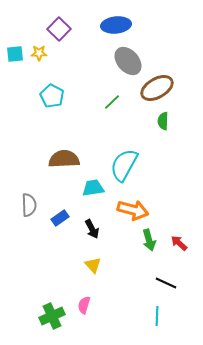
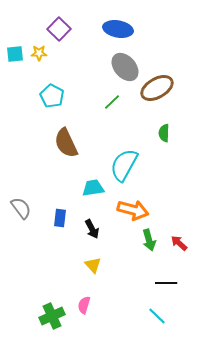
blue ellipse: moved 2 px right, 4 px down; rotated 16 degrees clockwise
gray ellipse: moved 3 px left, 6 px down
green semicircle: moved 1 px right, 12 px down
brown semicircle: moved 2 px right, 16 px up; rotated 112 degrees counterclockwise
gray semicircle: moved 8 px left, 3 px down; rotated 35 degrees counterclockwise
blue rectangle: rotated 48 degrees counterclockwise
black line: rotated 25 degrees counterclockwise
cyan line: rotated 48 degrees counterclockwise
